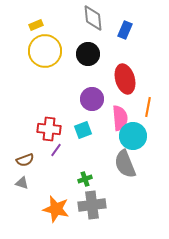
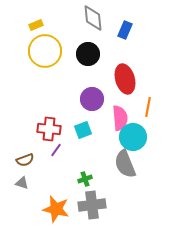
cyan circle: moved 1 px down
